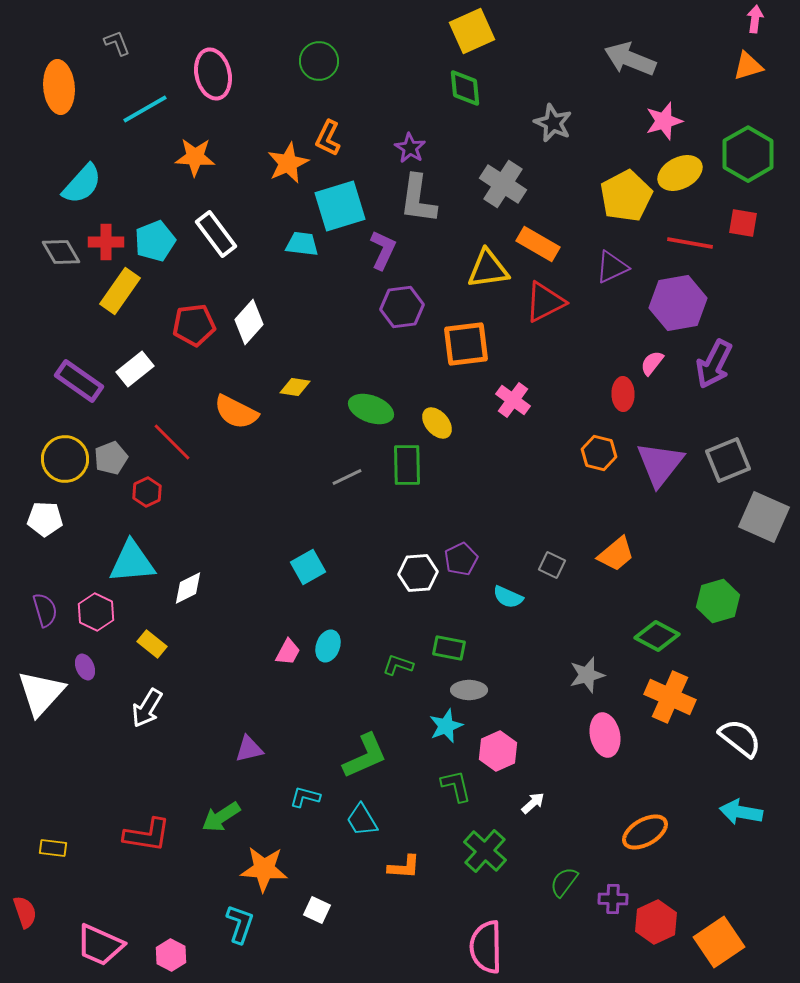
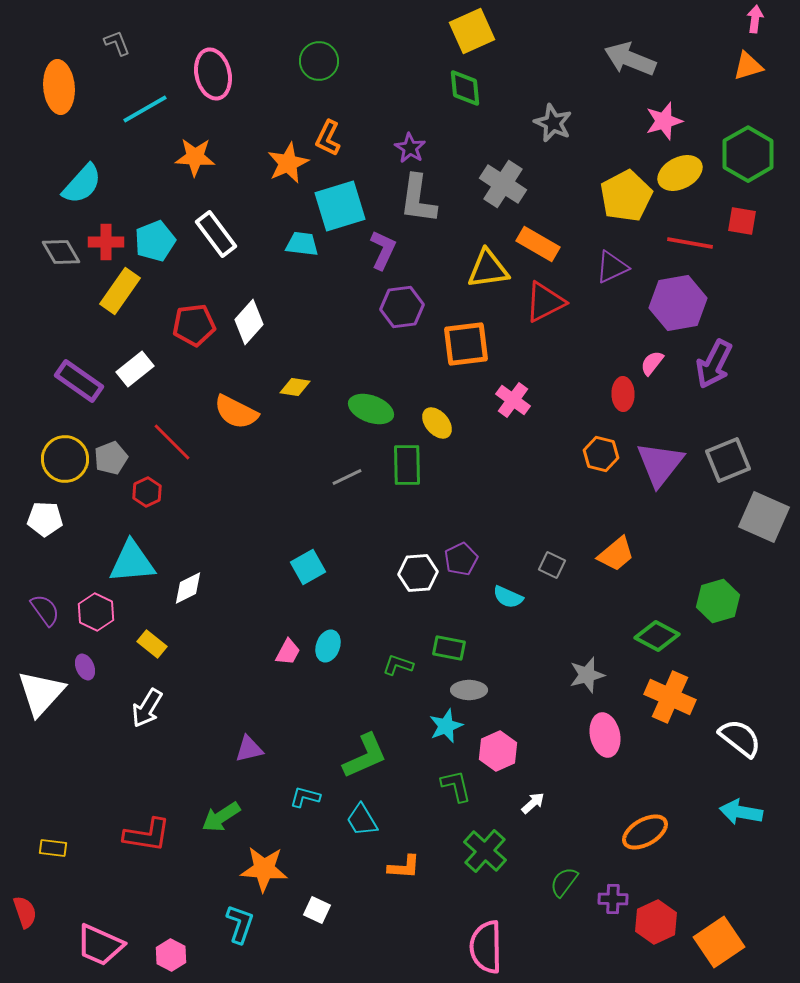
red square at (743, 223): moved 1 px left, 2 px up
orange hexagon at (599, 453): moved 2 px right, 1 px down
purple semicircle at (45, 610): rotated 20 degrees counterclockwise
